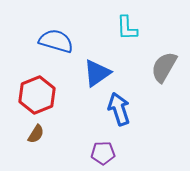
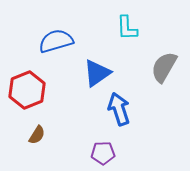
blue semicircle: rotated 32 degrees counterclockwise
red hexagon: moved 10 px left, 5 px up
brown semicircle: moved 1 px right, 1 px down
